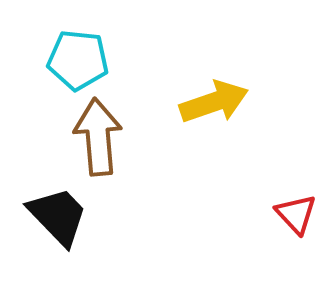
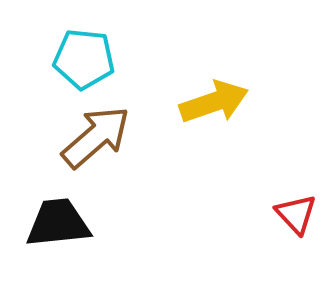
cyan pentagon: moved 6 px right, 1 px up
brown arrow: moved 2 px left; rotated 54 degrees clockwise
black trapezoid: moved 7 px down; rotated 52 degrees counterclockwise
